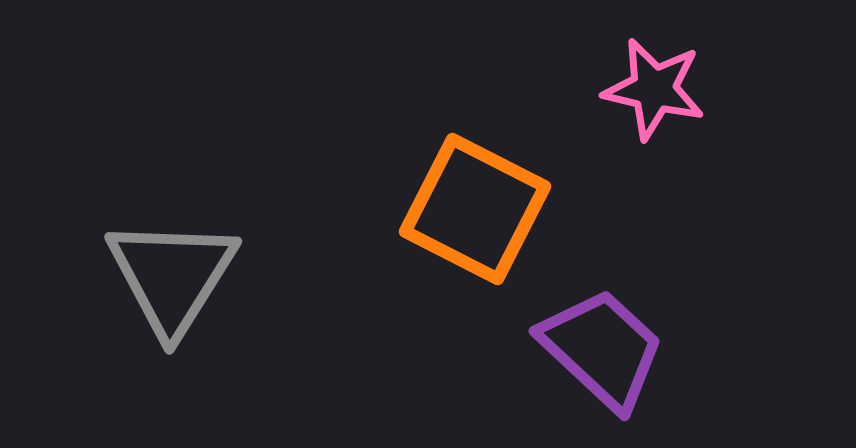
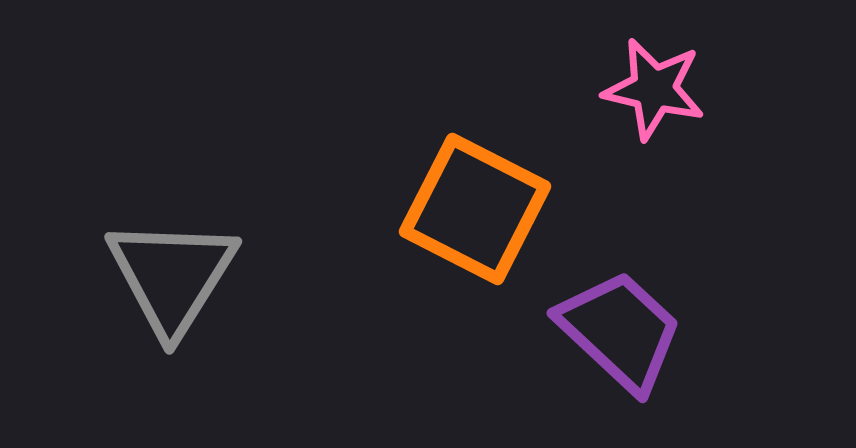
purple trapezoid: moved 18 px right, 18 px up
